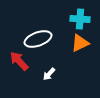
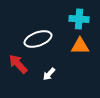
cyan cross: moved 1 px left
orange triangle: moved 3 px down; rotated 24 degrees clockwise
red arrow: moved 1 px left, 3 px down
